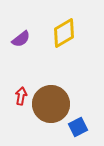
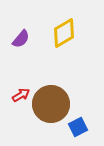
purple semicircle: rotated 12 degrees counterclockwise
red arrow: moved 1 px up; rotated 48 degrees clockwise
